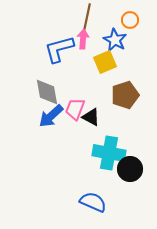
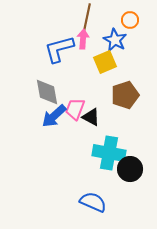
blue arrow: moved 3 px right
